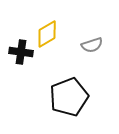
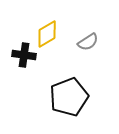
gray semicircle: moved 4 px left, 3 px up; rotated 15 degrees counterclockwise
black cross: moved 3 px right, 3 px down
